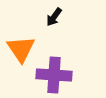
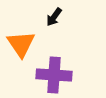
orange triangle: moved 5 px up
